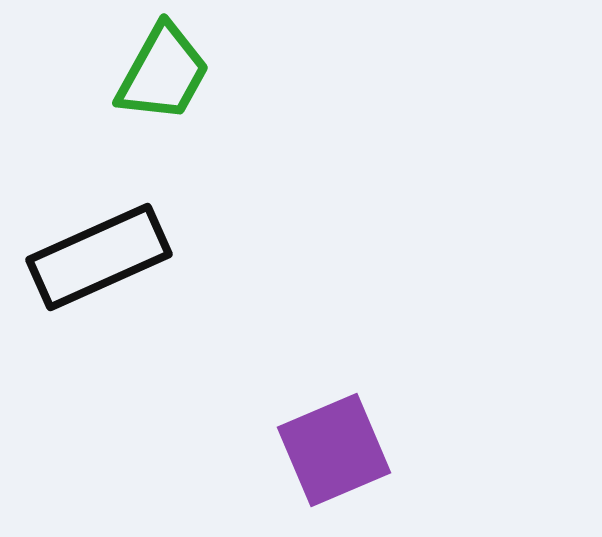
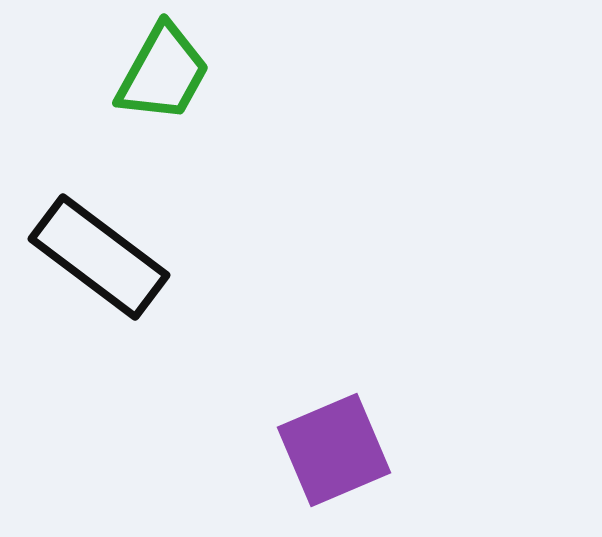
black rectangle: rotated 61 degrees clockwise
